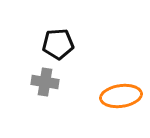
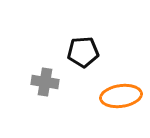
black pentagon: moved 25 px right, 8 px down
